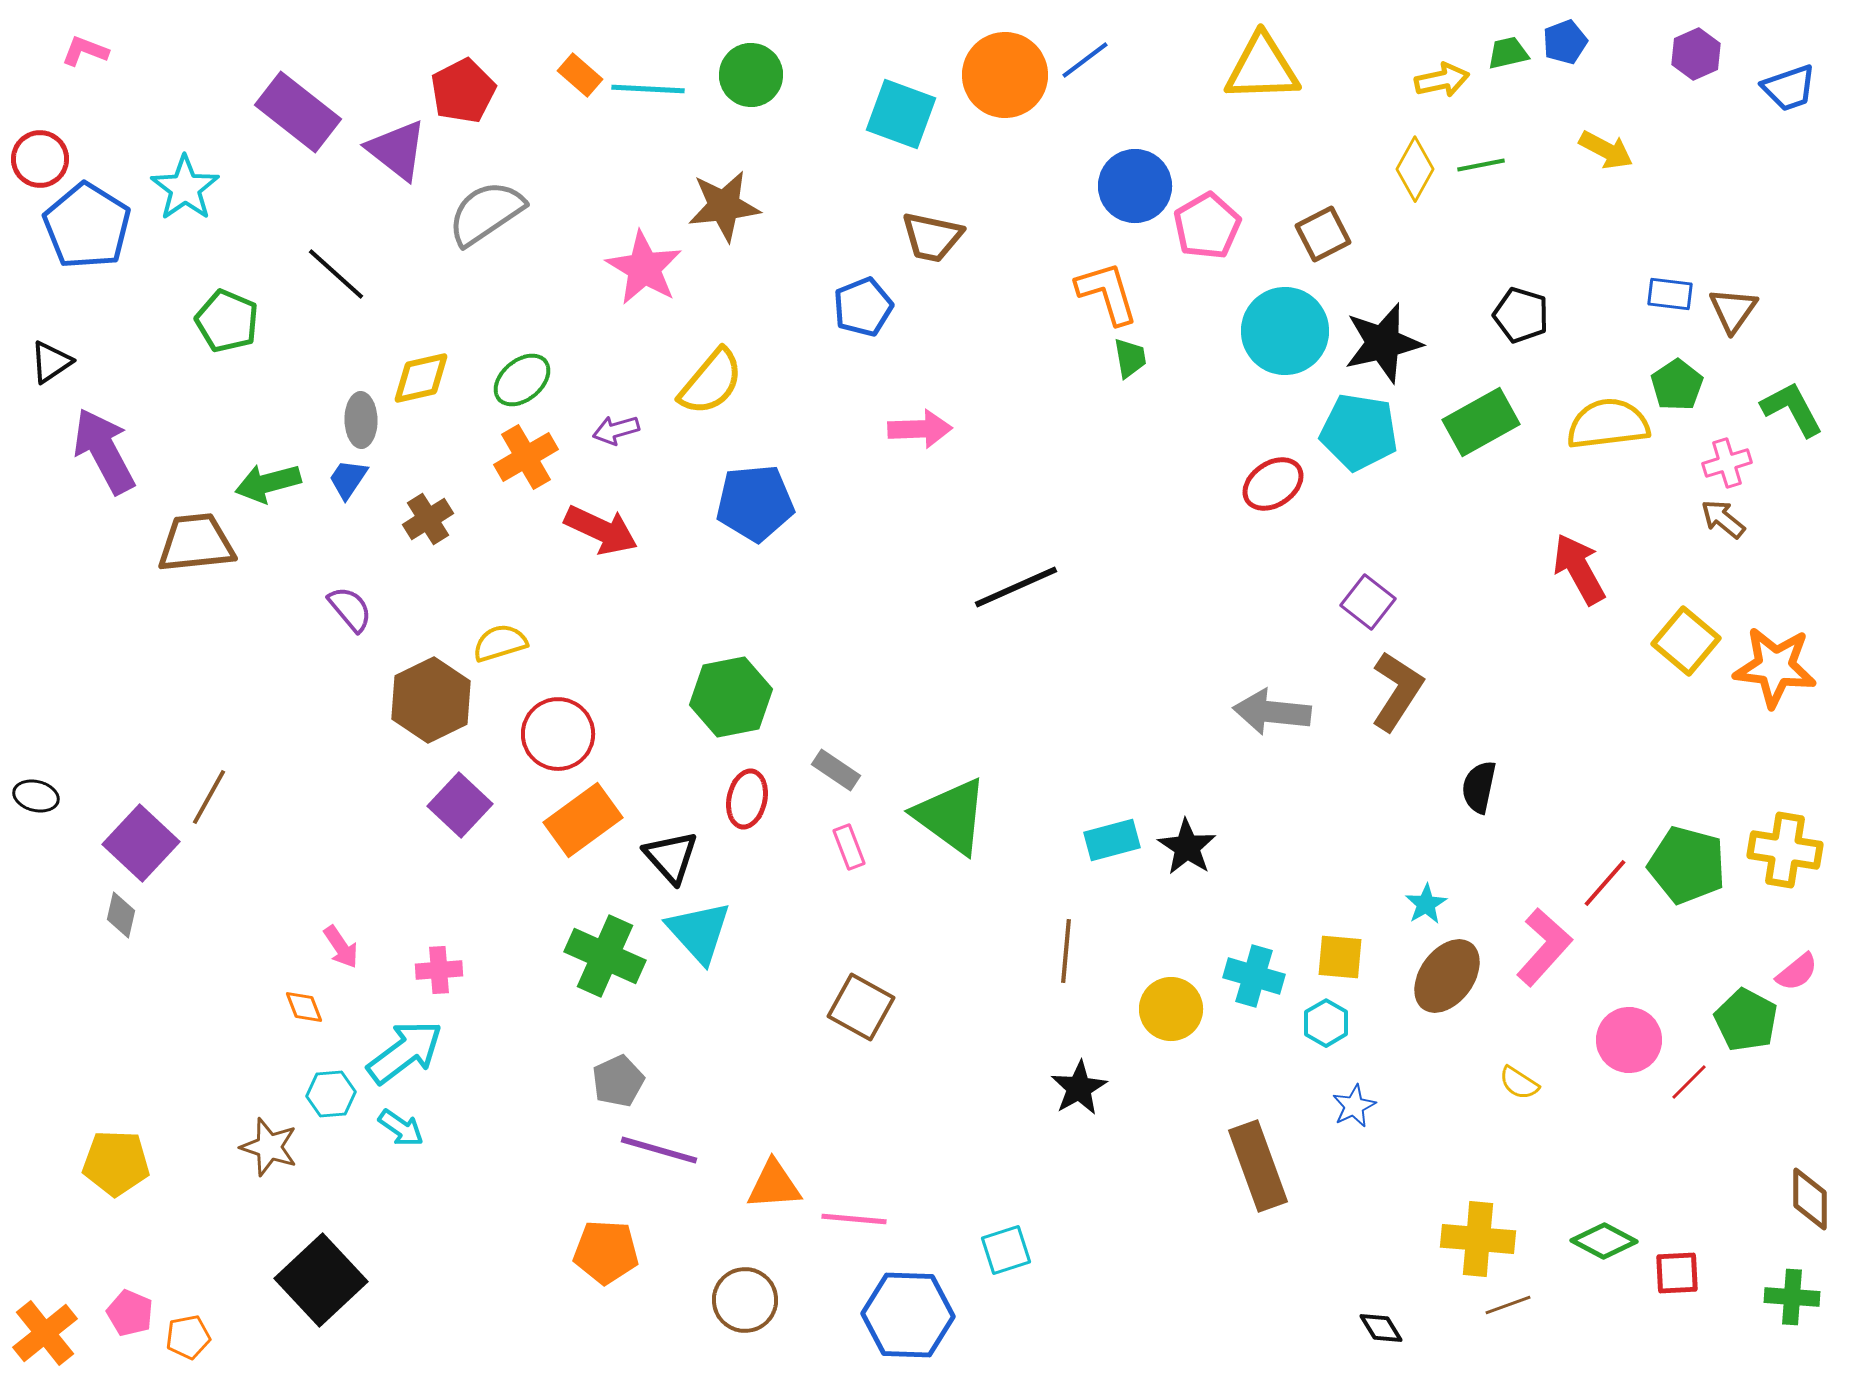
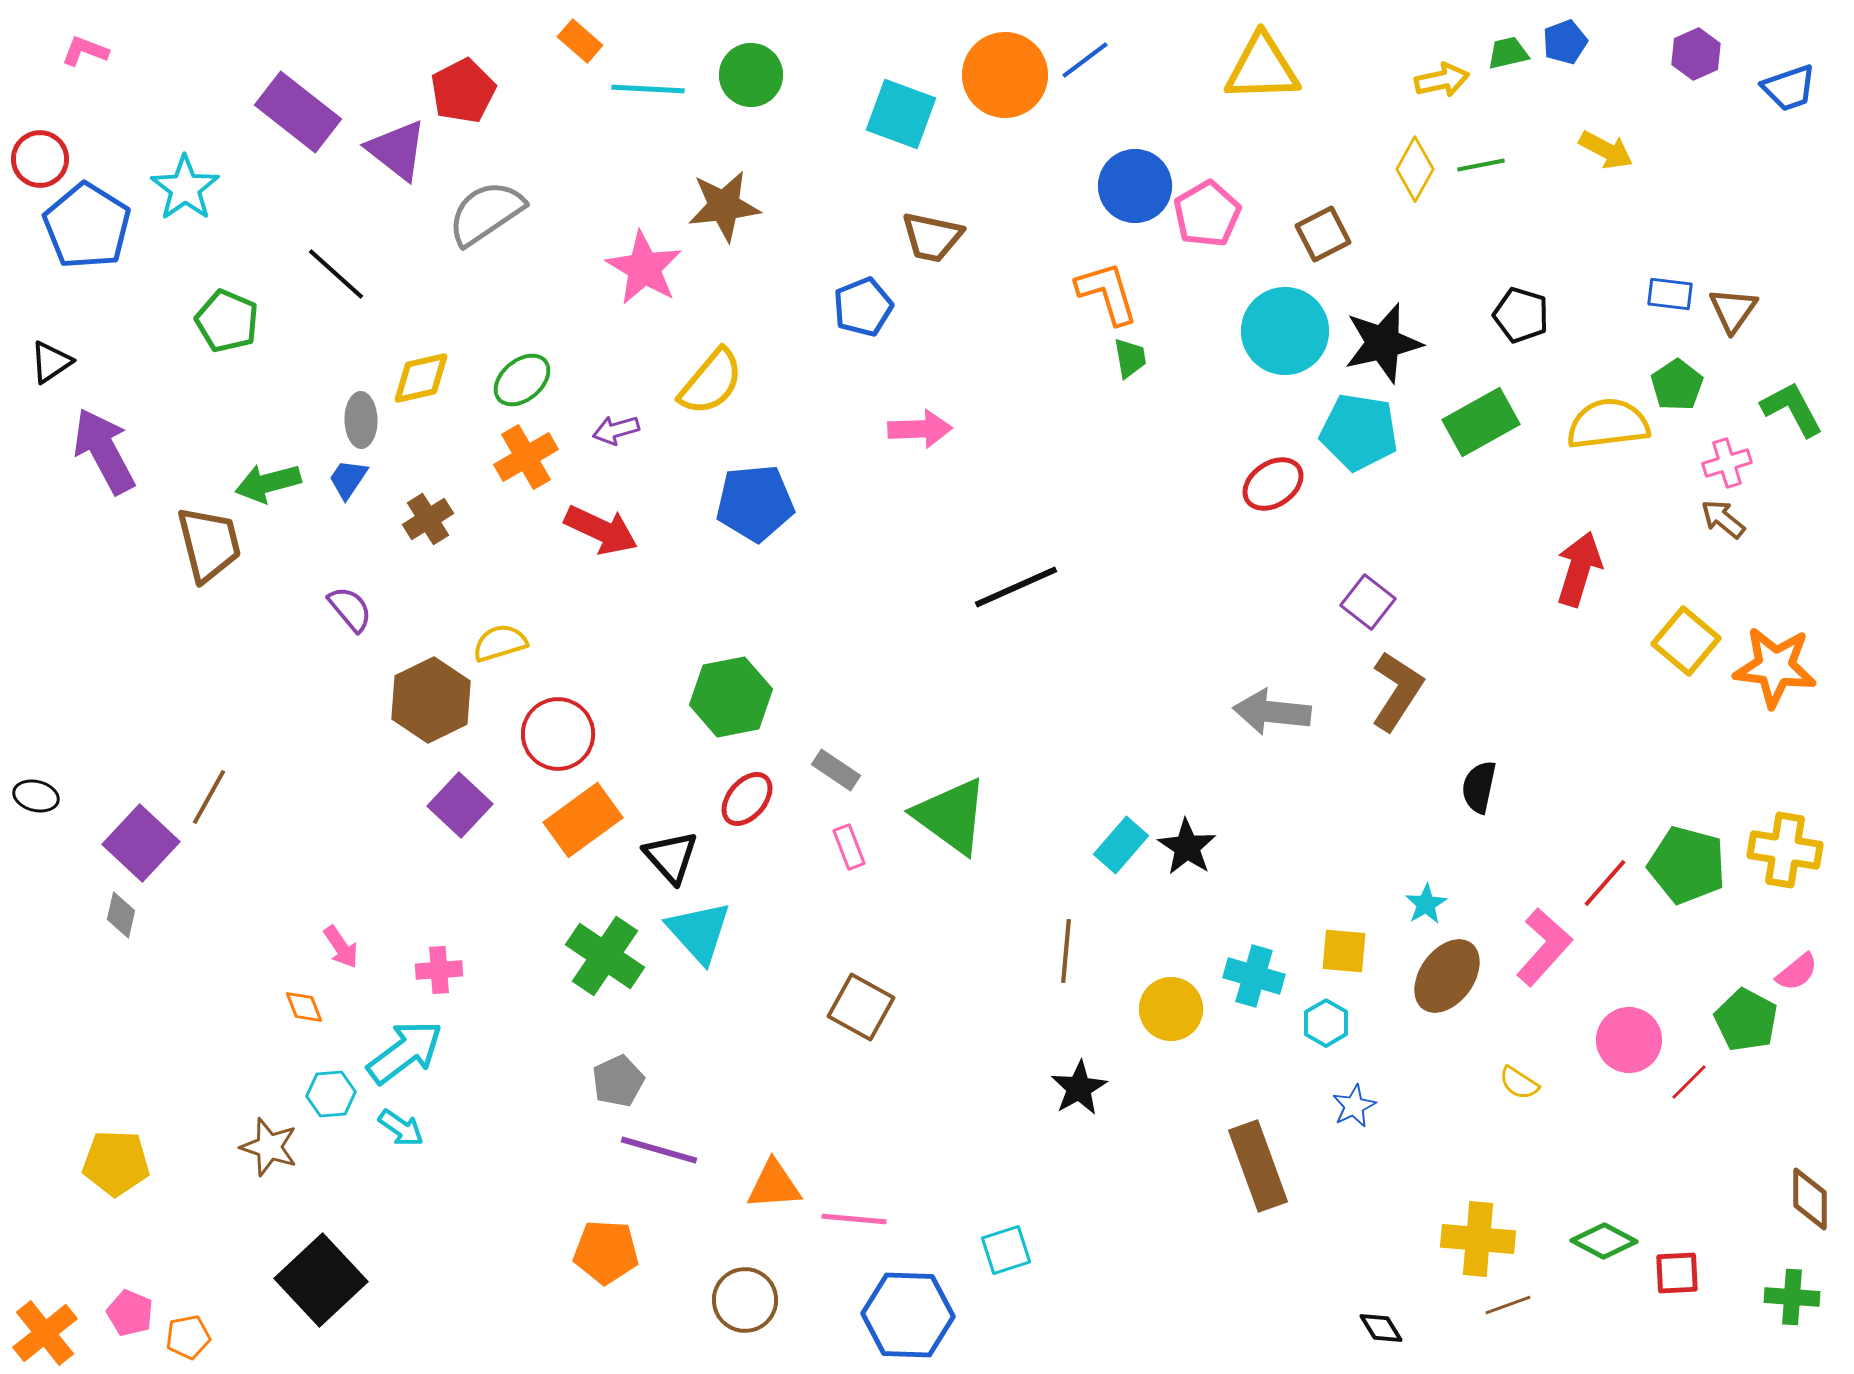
orange rectangle at (580, 75): moved 34 px up
pink pentagon at (1207, 226): moved 12 px up
brown trapezoid at (196, 543): moved 13 px right, 1 px down; rotated 82 degrees clockwise
red arrow at (1579, 569): rotated 46 degrees clockwise
red ellipse at (747, 799): rotated 28 degrees clockwise
cyan rectangle at (1112, 840): moved 9 px right, 5 px down; rotated 34 degrees counterclockwise
green cross at (605, 956): rotated 10 degrees clockwise
yellow square at (1340, 957): moved 4 px right, 6 px up
